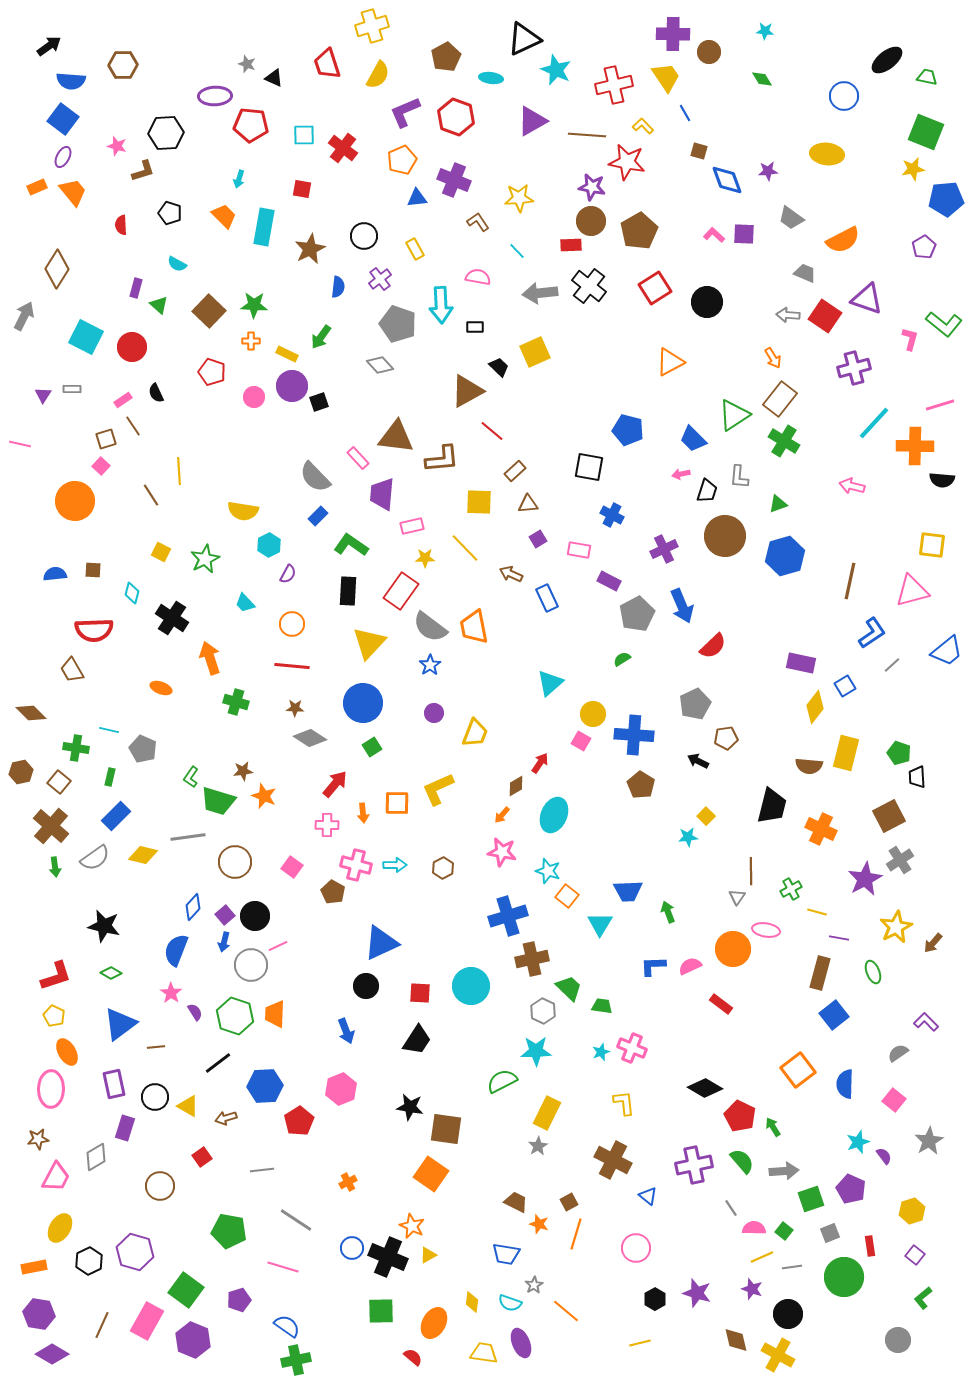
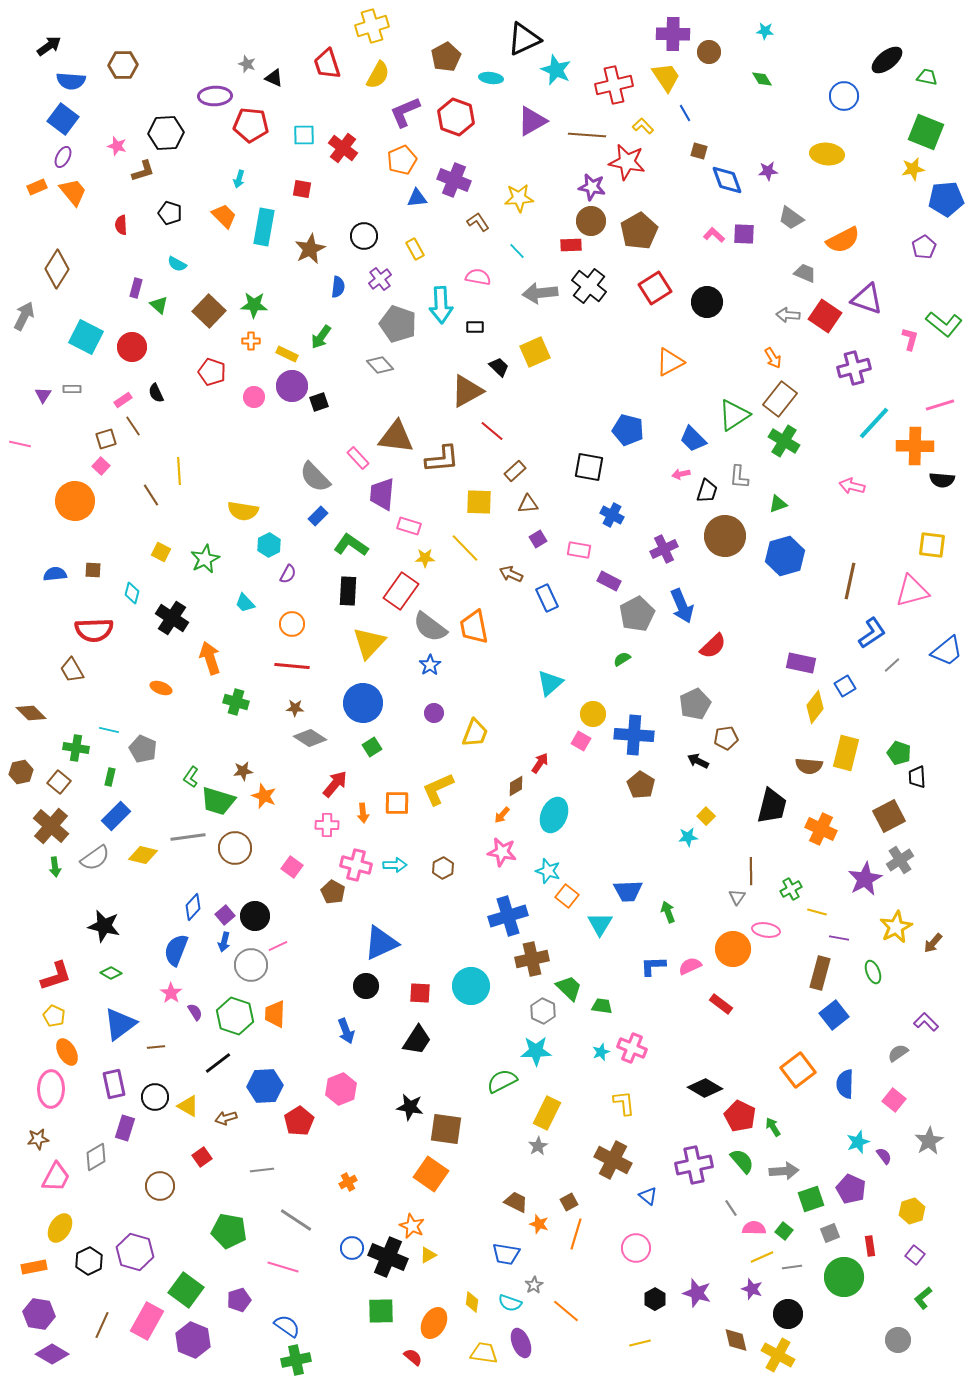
pink rectangle at (412, 526): moved 3 px left; rotated 30 degrees clockwise
brown circle at (235, 862): moved 14 px up
